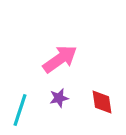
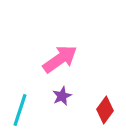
purple star: moved 3 px right, 2 px up; rotated 12 degrees counterclockwise
red diamond: moved 3 px right, 8 px down; rotated 44 degrees clockwise
